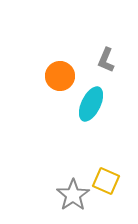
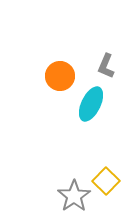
gray L-shape: moved 6 px down
yellow square: rotated 20 degrees clockwise
gray star: moved 1 px right, 1 px down
